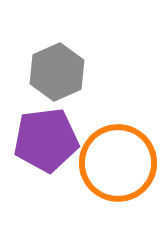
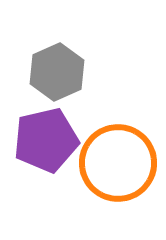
purple pentagon: rotated 6 degrees counterclockwise
